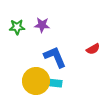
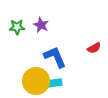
purple star: moved 1 px left; rotated 21 degrees clockwise
red semicircle: moved 1 px right, 1 px up
cyan rectangle: rotated 14 degrees counterclockwise
